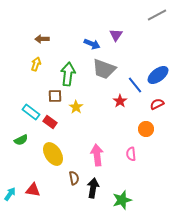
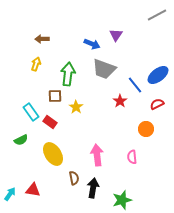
cyan rectangle: rotated 18 degrees clockwise
pink semicircle: moved 1 px right, 3 px down
